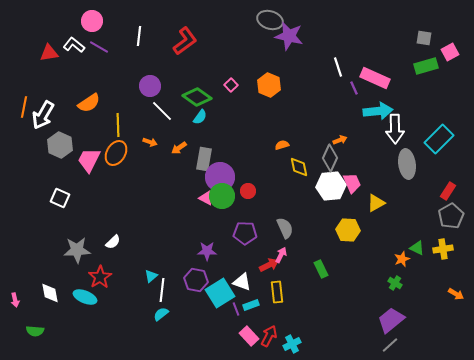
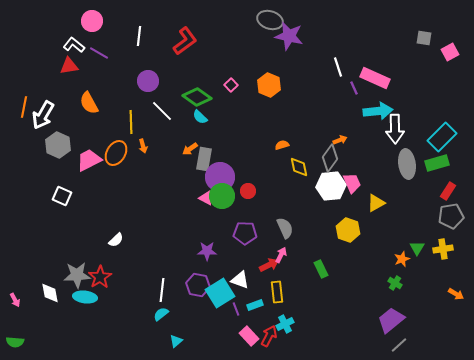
purple line at (99, 47): moved 6 px down
red triangle at (49, 53): moved 20 px right, 13 px down
green rectangle at (426, 66): moved 11 px right, 97 px down
purple circle at (150, 86): moved 2 px left, 5 px up
orange semicircle at (89, 103): rotated 95 degrees clockwise
cyan semicircle at (200, 117): rotated 98 degrees clockwise
yellow line at (118, 125): moved 13 px right, 3 px up
cyan rectangle at (439, 139): moved 3 px right, 2 px up
orange arrow at (150, 142): moved 7 px left, 4 px down; rotated 56 degrees clockwise
gray hexagon at (60, 145): moved 2 px left
orange arrow at (179, 148): moved 11 px right, 1 px down
gray diamond at (330, 158): rotated 12 degrees clockwise
pink trapezoid at (89, 160): rotated 36 degrees clockwise
white square at (60, 198): moved 2 px right, 2 px up
gray pentagon at (451, 216): rotated 20 degrees clockwise
yellow hexagon at (348, 230): rotated 15 degrees clockwise
white semicircle at (113, 242): moved 3 px right, 2 px up
green triangle at (417, 248): rotated 35 degrees clockwise
gray star at (77, 250): moved 25 px down
cyan triangle at (151, 276): moved 25 px right, 65 px down
purple hexagon at (196, 280): moved 2 px right, 5 px down
white triangle at (242, 282): moved 2 px left, 2 px up
cyan ellipse at (85, 297): rotated 15 degrees counterclockwise
pink arrow at (15, 300): rotated 16 degrees counterclockwise
cyan rectangle at (251, 305): moved 4 px right
green semicircle at (35, 331): moved 20 px left, 11 px down
cyan cross at (292, 344): moved 7 px left, 20 px up
gray line at (390, 345): moved 9 px right
